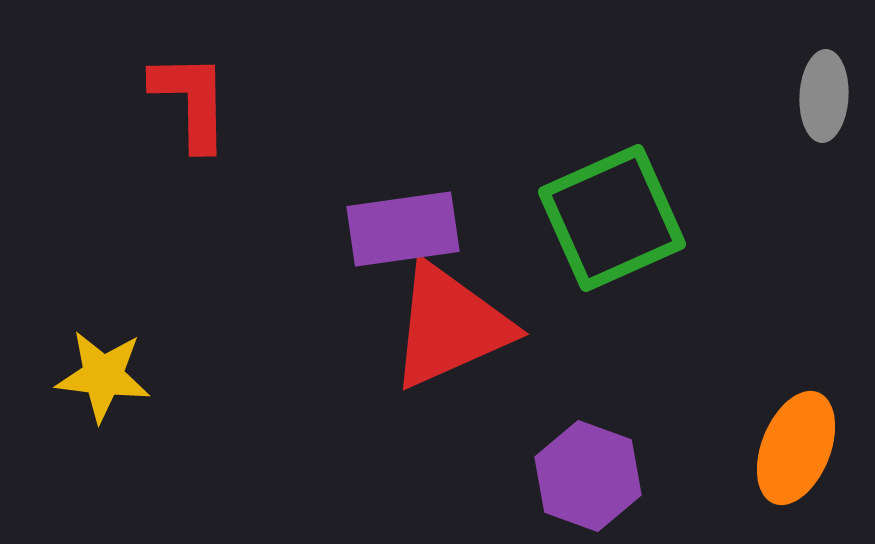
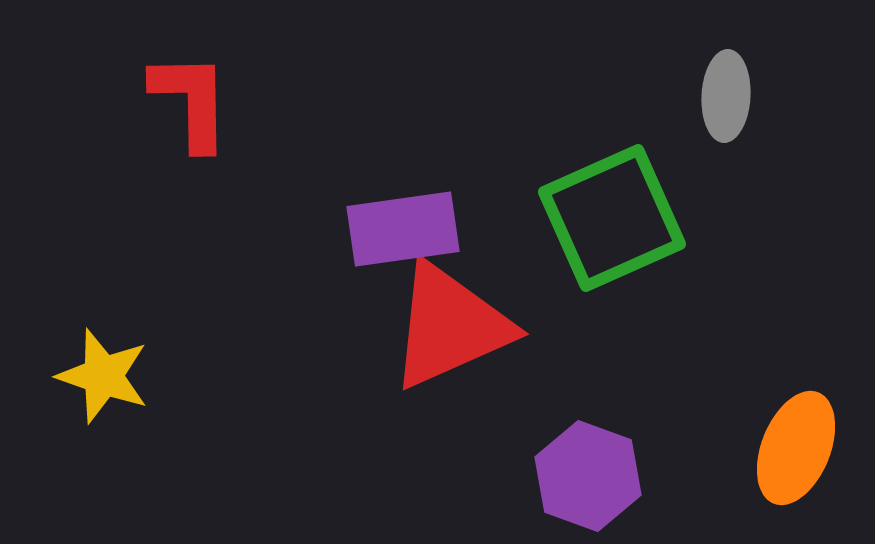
gray ellipse: moved 98 px left
yellow star: rotated 12 degrees clockwise
